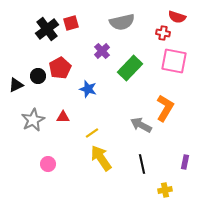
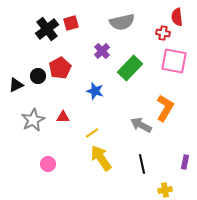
red semicircle: rotated 66 degrees clockwise
blue star: moved 7 px right, 2 px down
